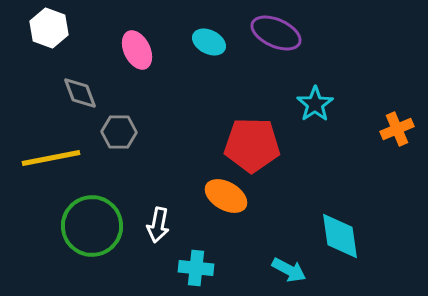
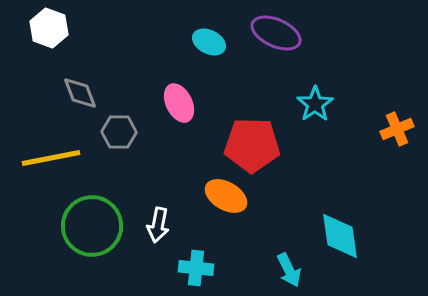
pink ellipse: moved 42 px right, 53 px down
cyan arrow: rotated 36 degrees clockwise
